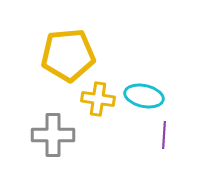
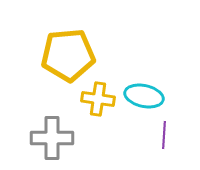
gray cross: moved 1 px left, 3 px down
